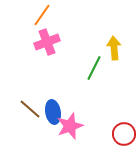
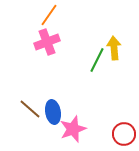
orange line: moved 7 px right
green line: moved 3 px right, 8 px up
pink star: moved 3 px right, 3 px down
